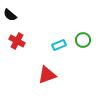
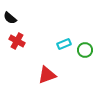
black semicircle: moved 3 px down
green circle: moved 2 px right, 10 px down
cyan rectangle: moved 5 px right, 1 px up
